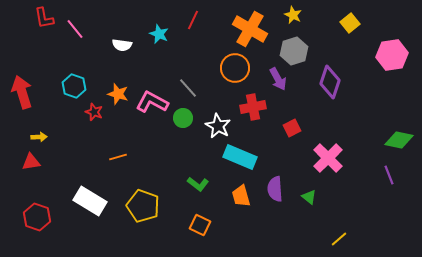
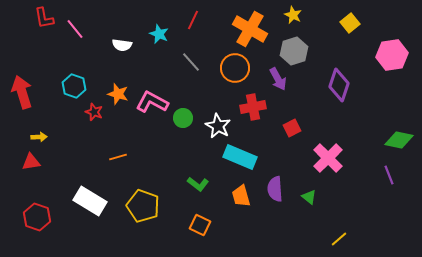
purple diamond: moved 9 px right, 3 px down
gray line: moved 3 px right, 26 px up
